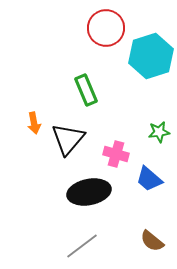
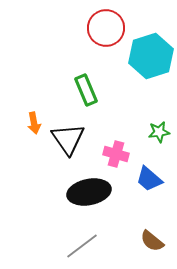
black triangle: rotated 15 degrees counterclockwise
